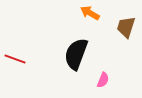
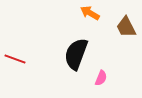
brown trapezoid: rotated 45 degrees counterclockwise
pink semicircle: moved 2 px left, 2 px up
